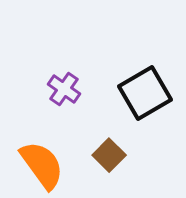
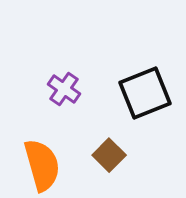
black square: rotated 8 degrees clockwise
orange semicircle: rotated 20 degrees clockwise
